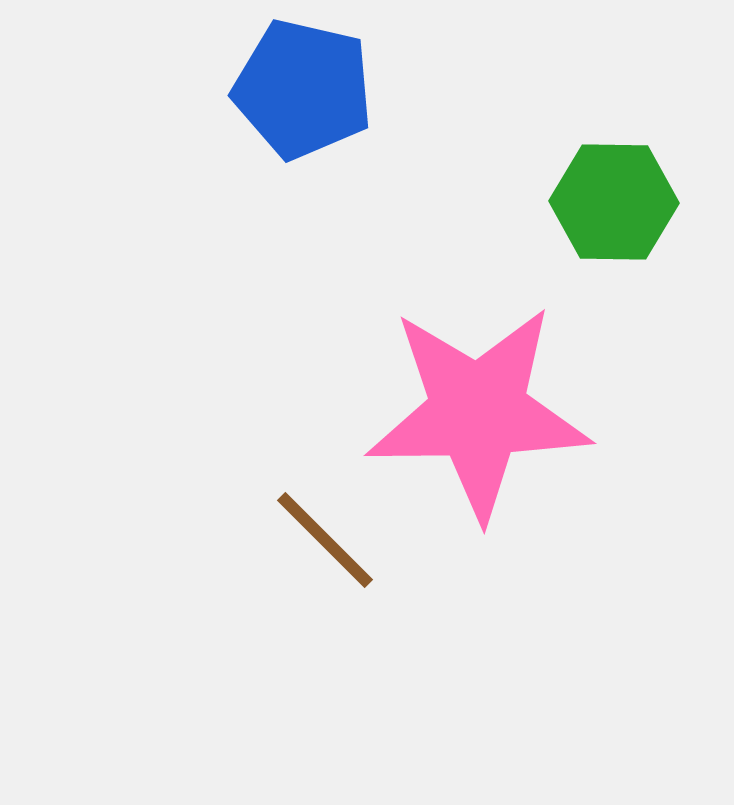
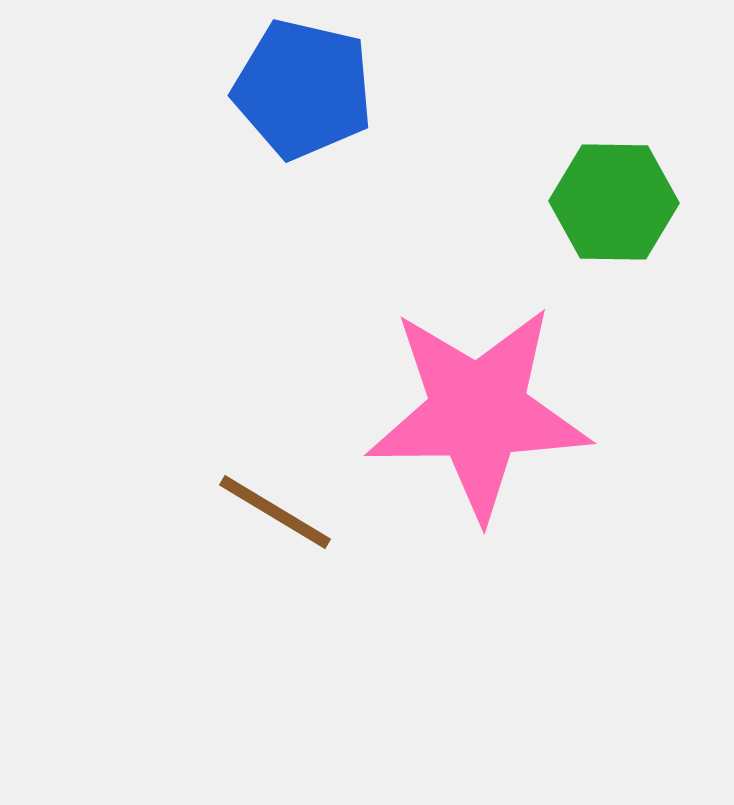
brown line: moved 50 px left, 28 px up; rotated 14 degrees counterclockwise
